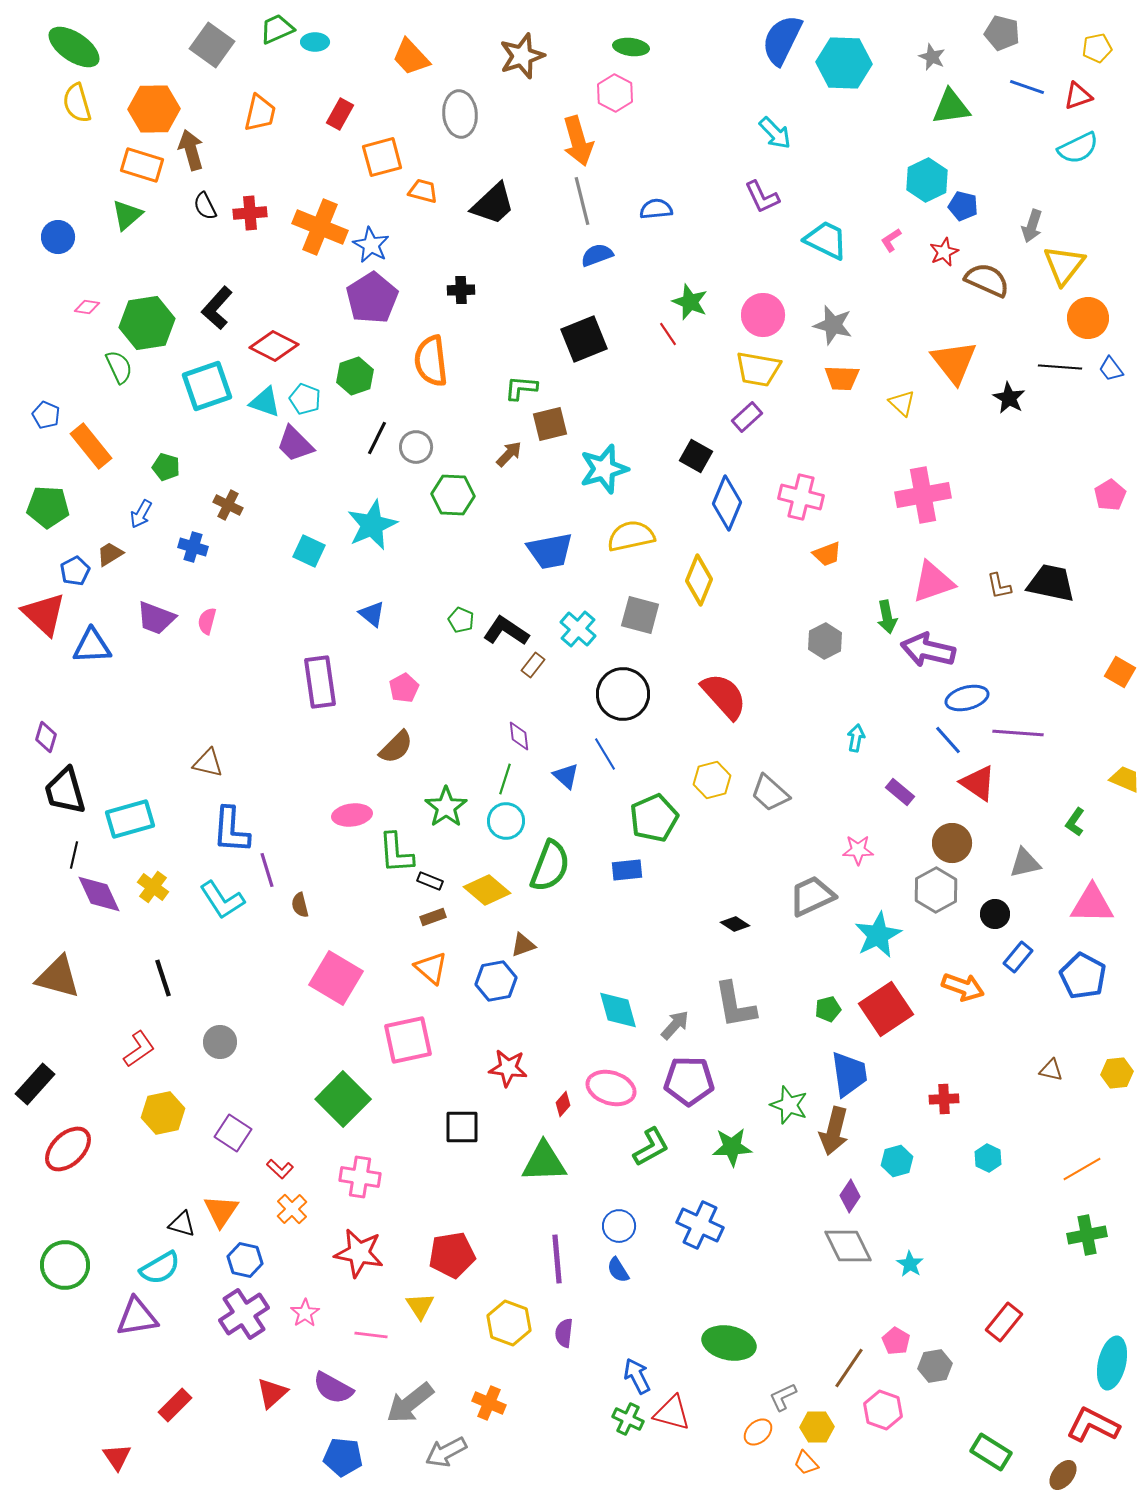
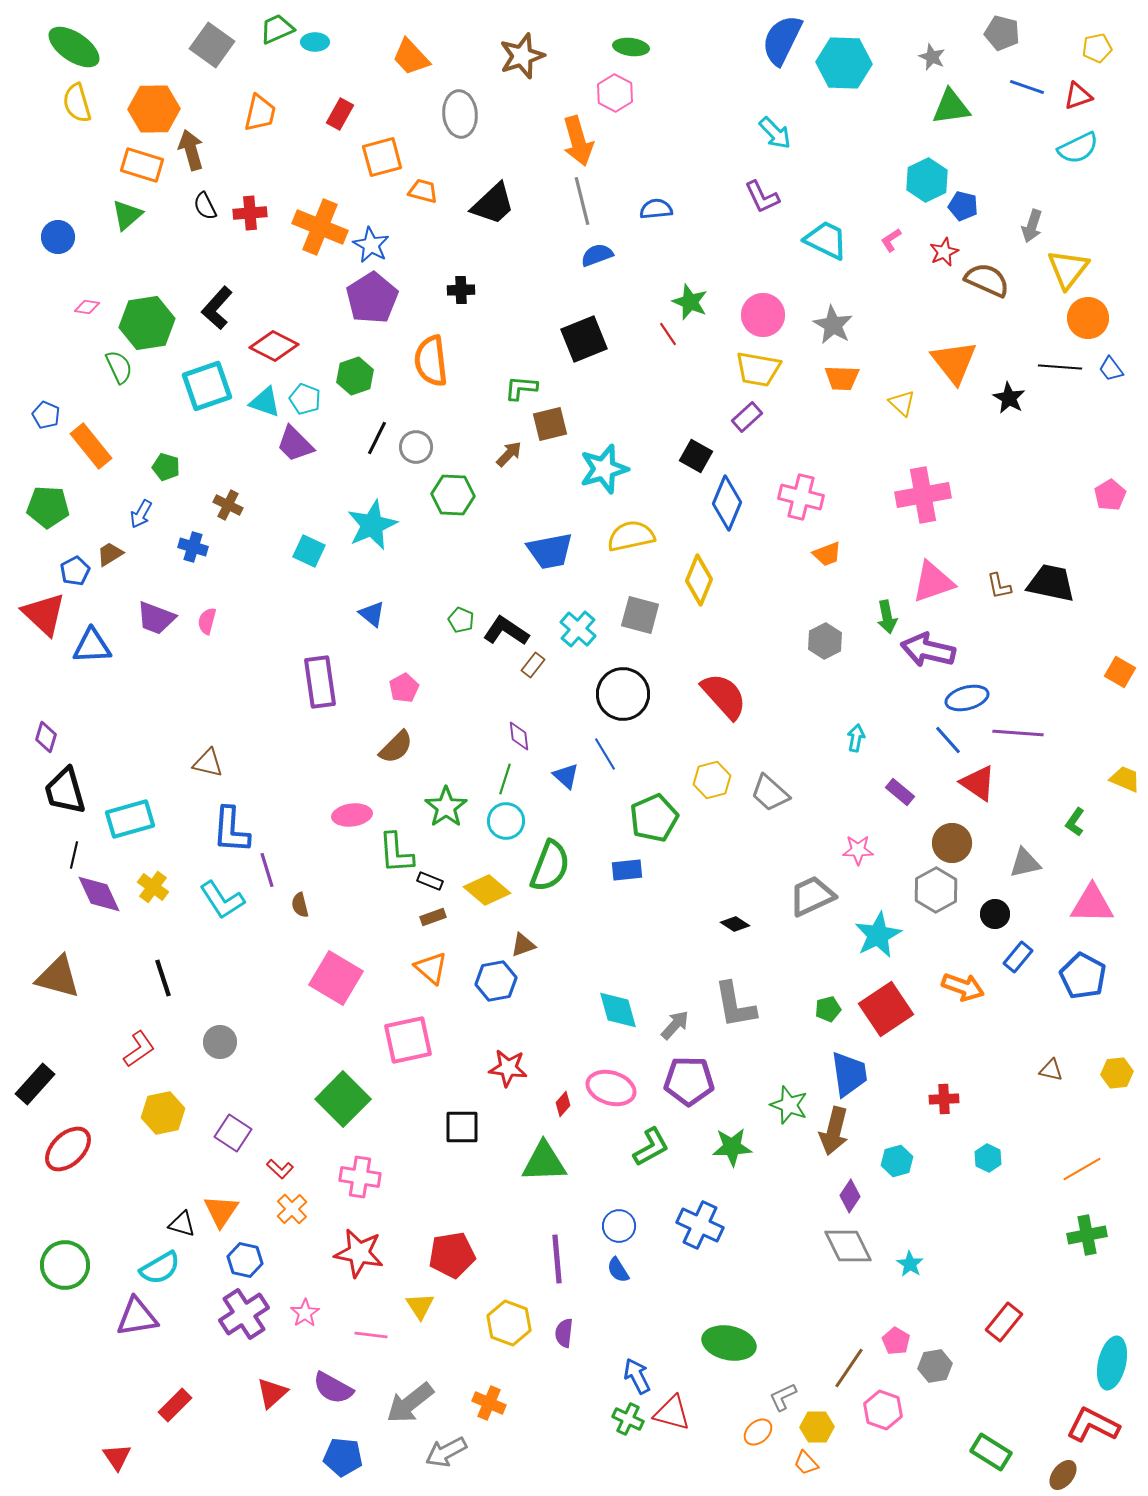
yellow triangle at (1064, 265): moved 4 px right, 4 px down
gray star at (833, 325): rotated 15 degrees clockwise
